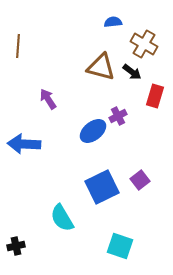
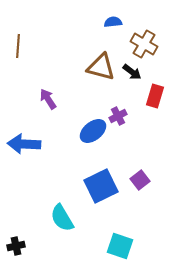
blue square: moved 1 px left, 1 px up
